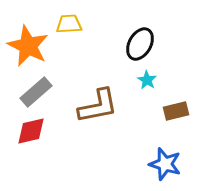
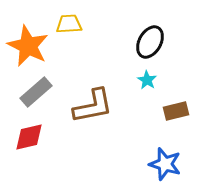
black ellipse: moved 10 px right, 2 px up
brown L-shape: moved 5 px left
red diamond: moved 2 px left, 6 px down
